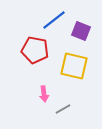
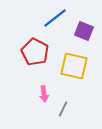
blue line: moved 1 px right, 2 px up
purple square: moved 3 px right
red pentagon: moved 2 px down; rotated 16 degrees clockwise
gray line: rotated 35 degrees counterclockwise
